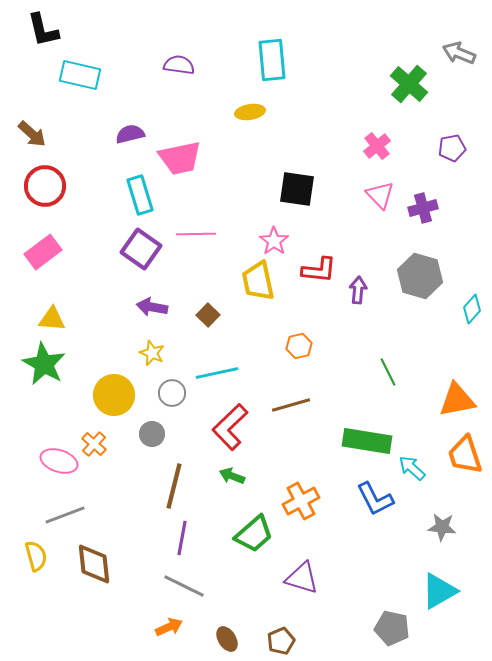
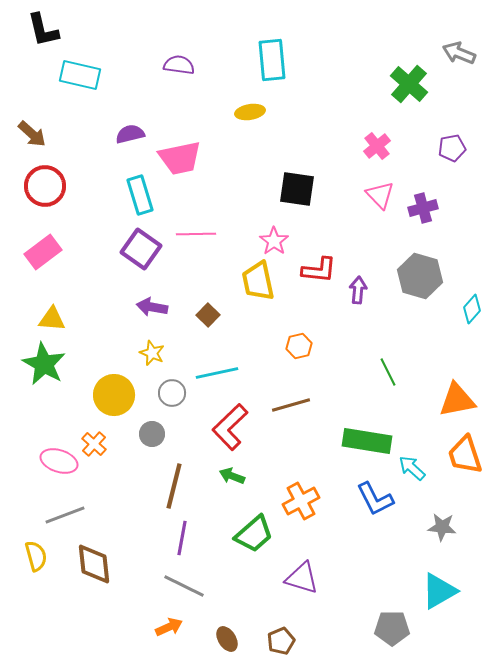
gray pentagon at (392, 628): rotated 12 degrees counterclockwise
